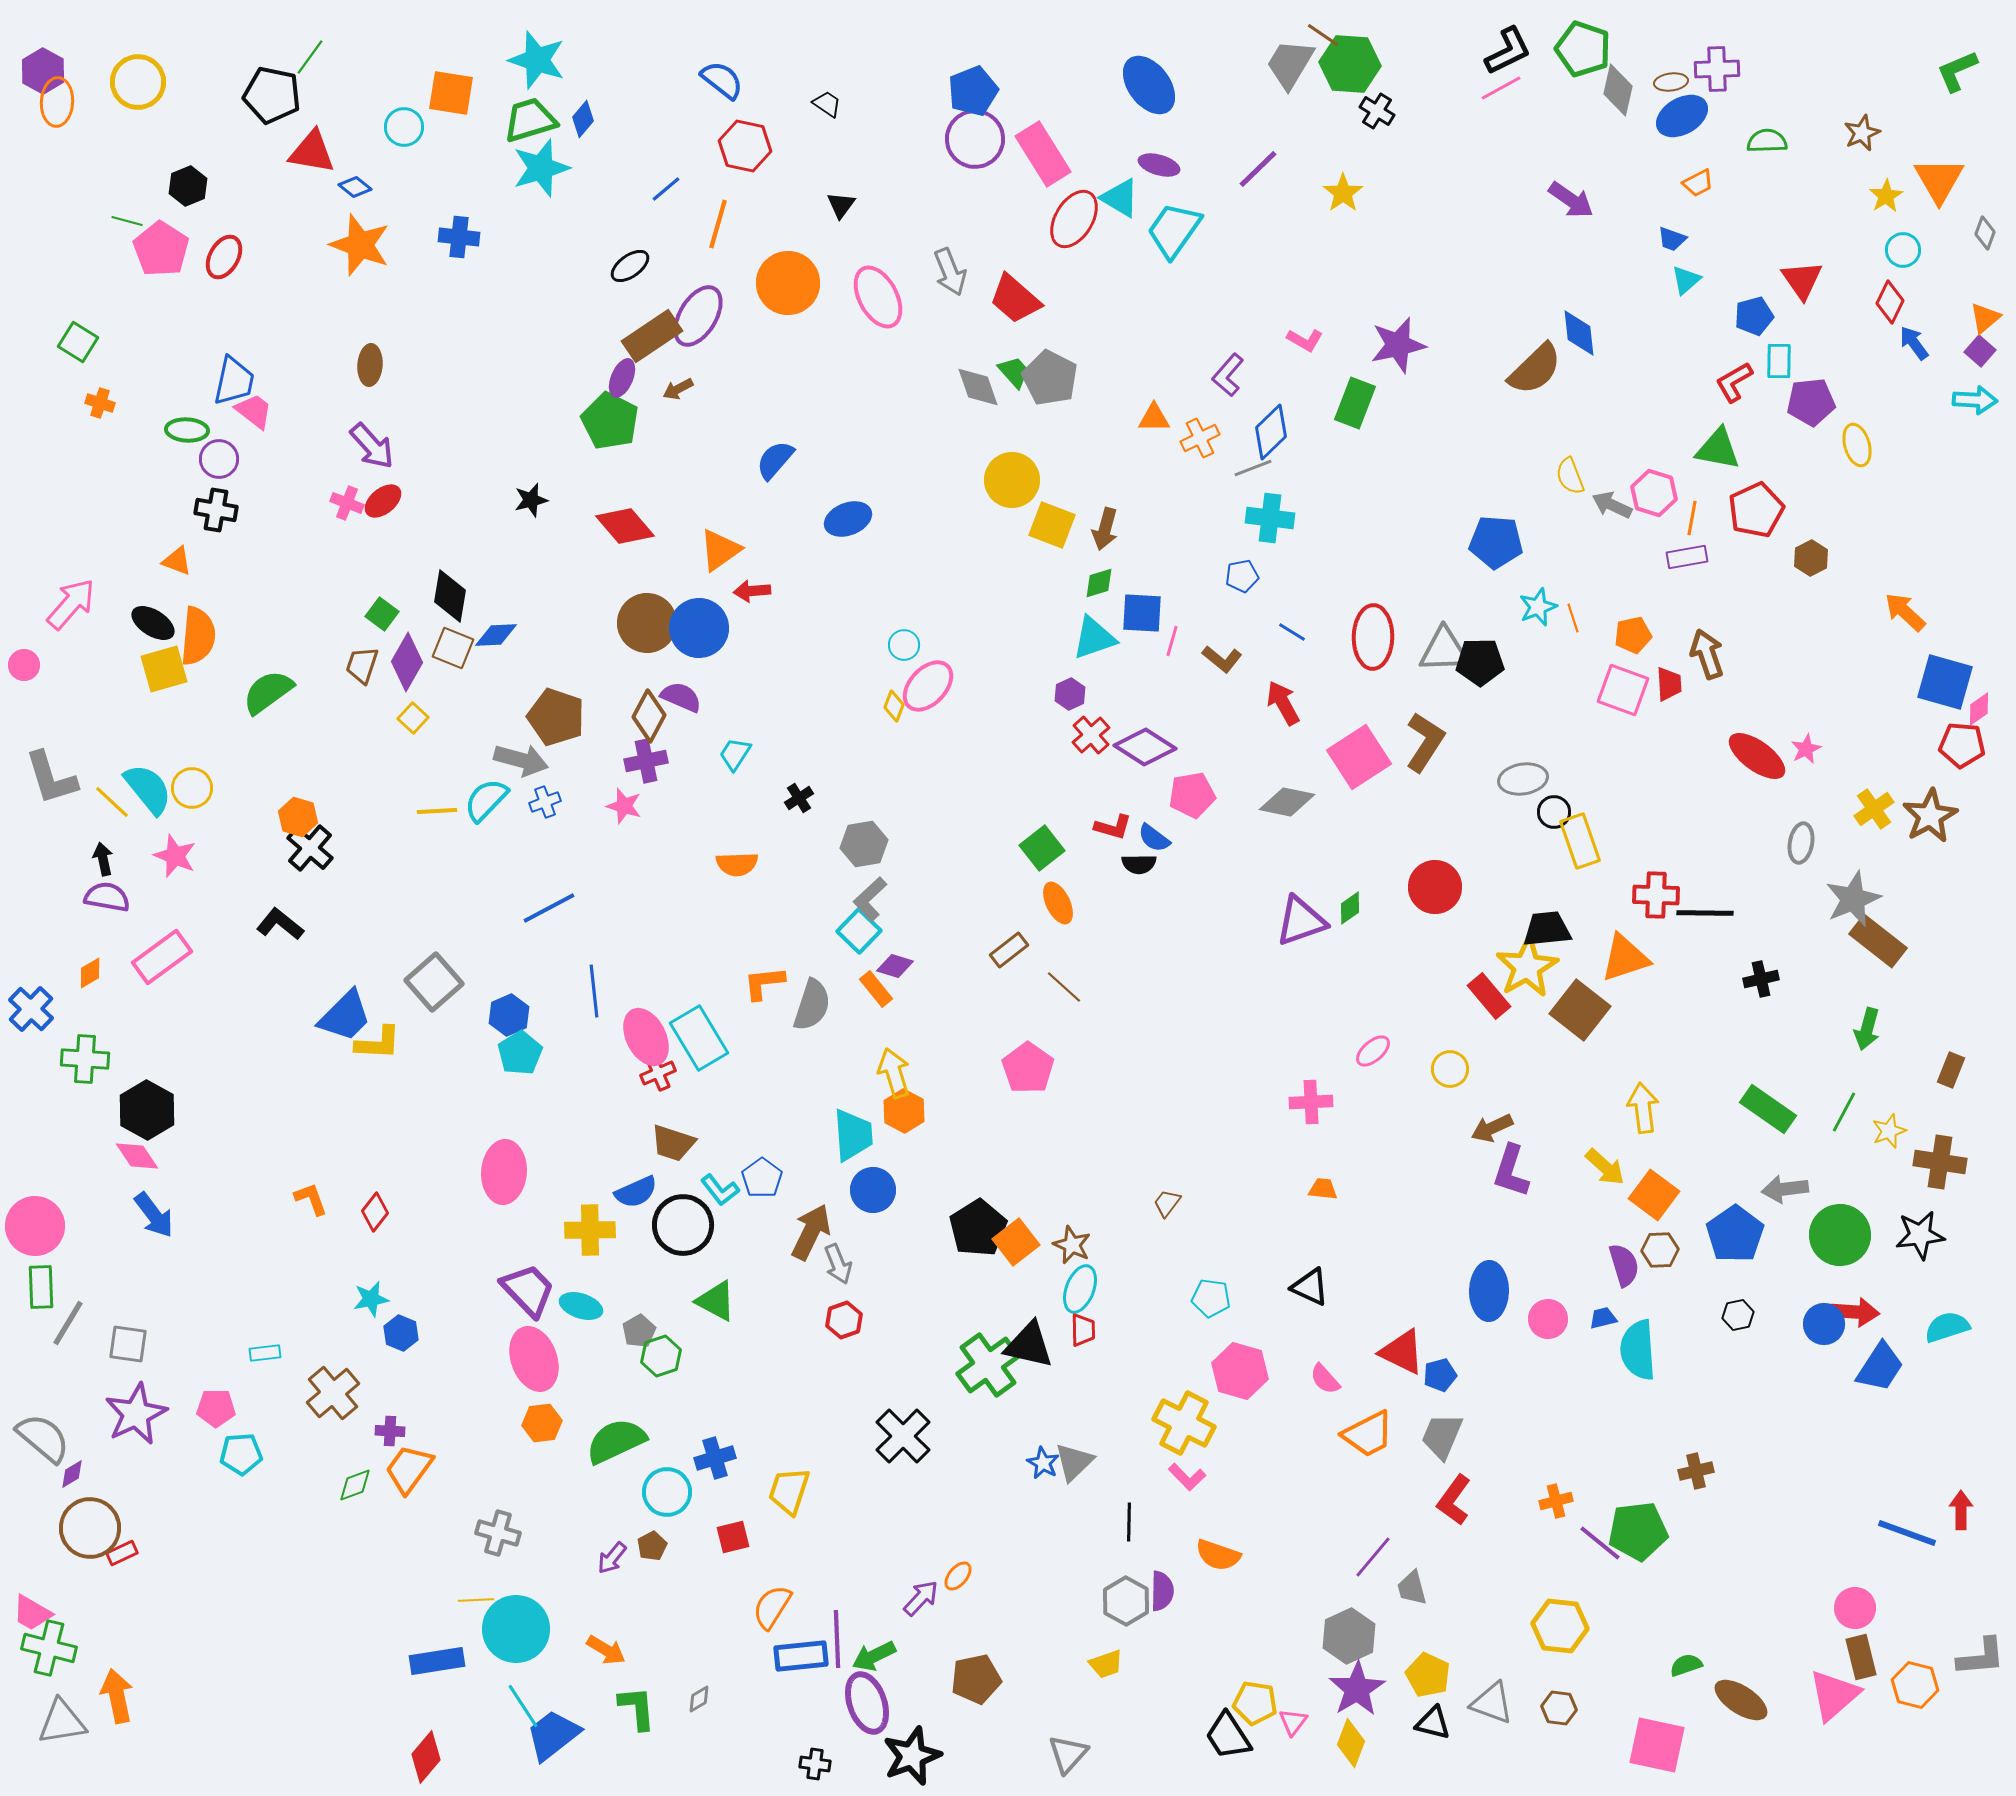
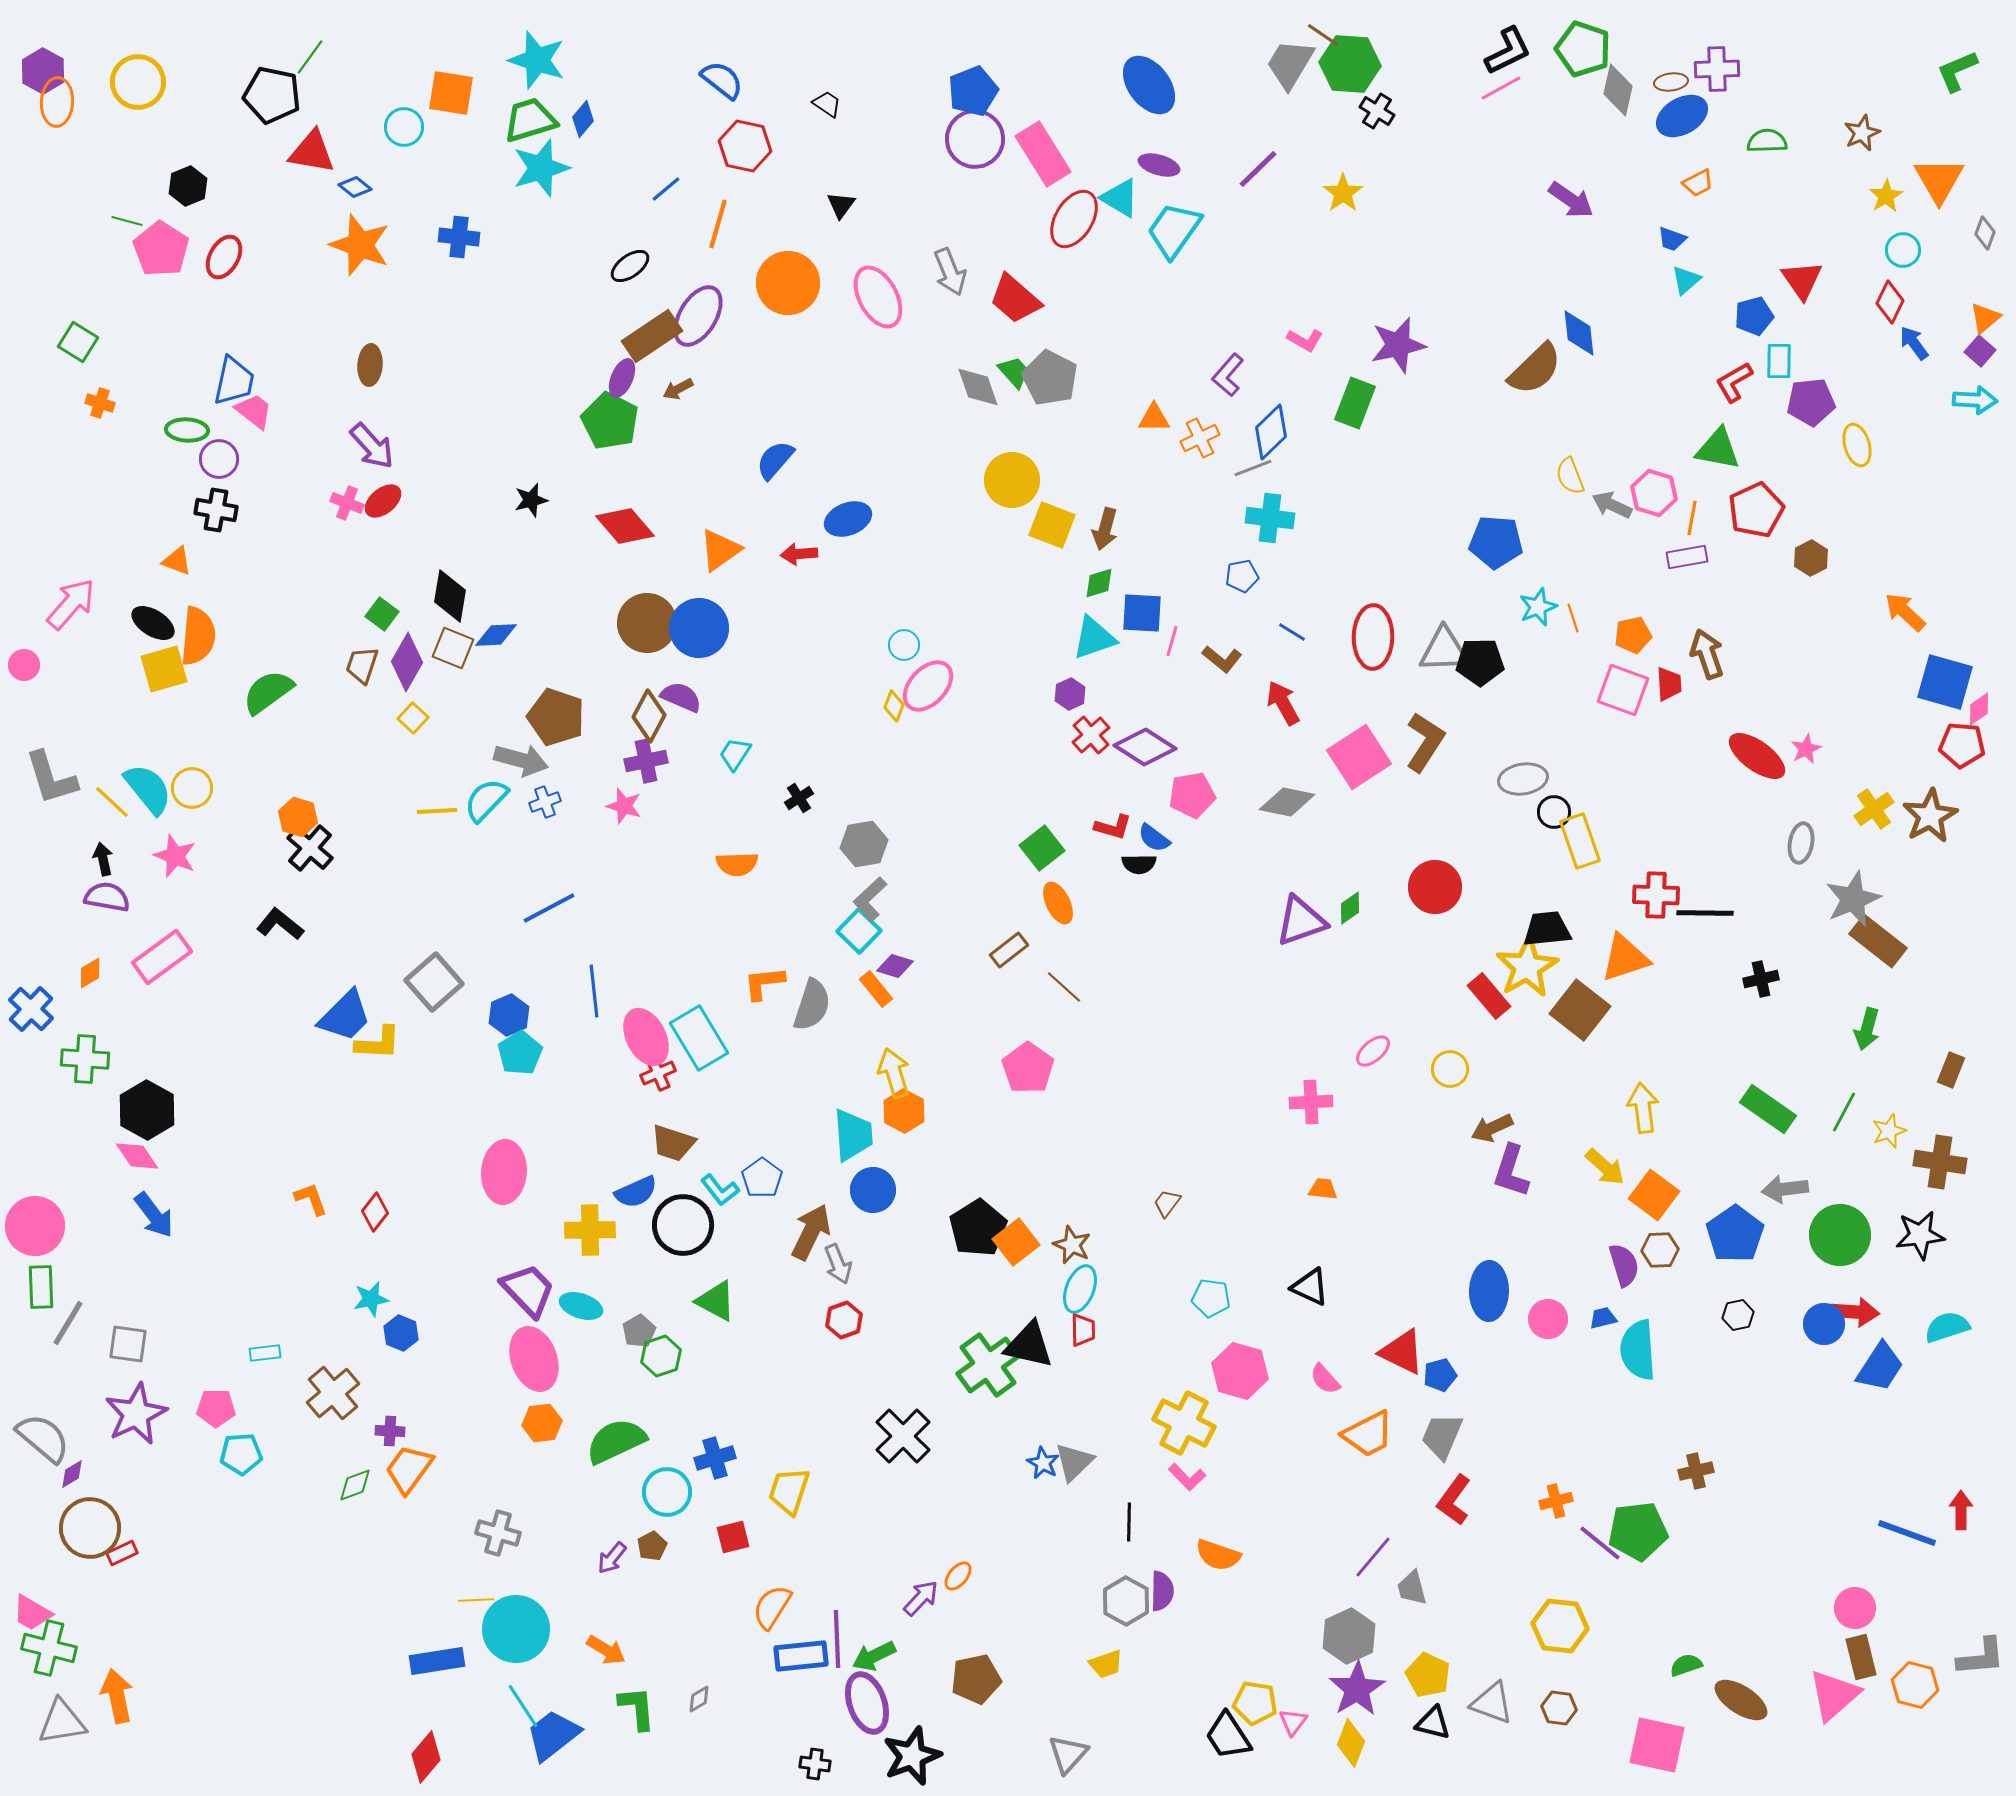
red arrow at (752, 591): moved 47 px right, 37 px up
